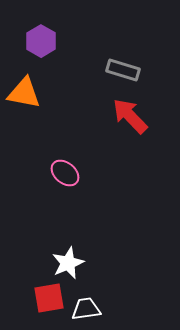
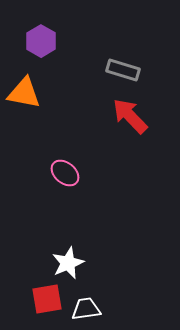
red square: moved 2 px left, 1 px down
